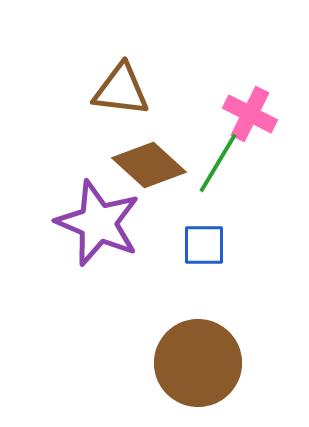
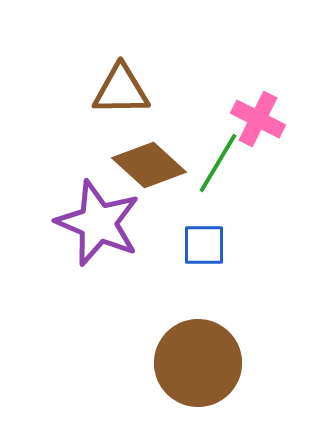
brown triangle: rotated 8 degrees counterclockwise
pink cross: moved 8 px right, 5 px down
